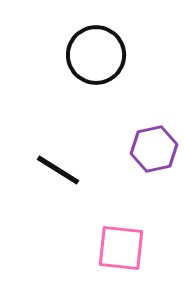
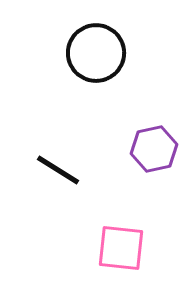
black circle: moved 2 px up
